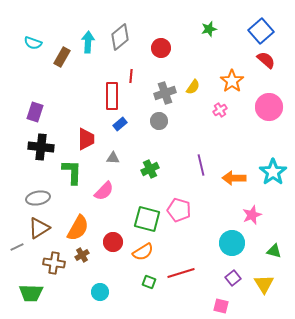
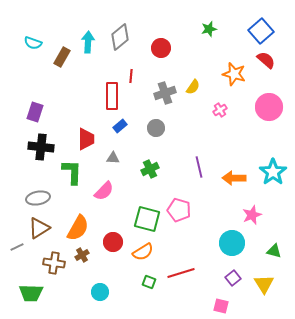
orange star at (232, 81): moved 2 px right, 7 px up; rotated 20 degrees counterclockwise
gray circle at (159, 121): moved 3 px left, 7 px down
blue rectangle at (120, 124): moved 2 px down
purple line at (201, 165): moved 2 px left, 2 px down
